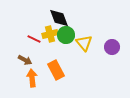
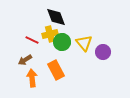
black diamond: moved 3 px left, 1 px up
green circle: moved 4 px left, 7 px down
red line: moved 2 px left, 1 px down
purple circle: moved 9 px left, 5 px down
brown arrow: rotated 120 degrees clockwise
